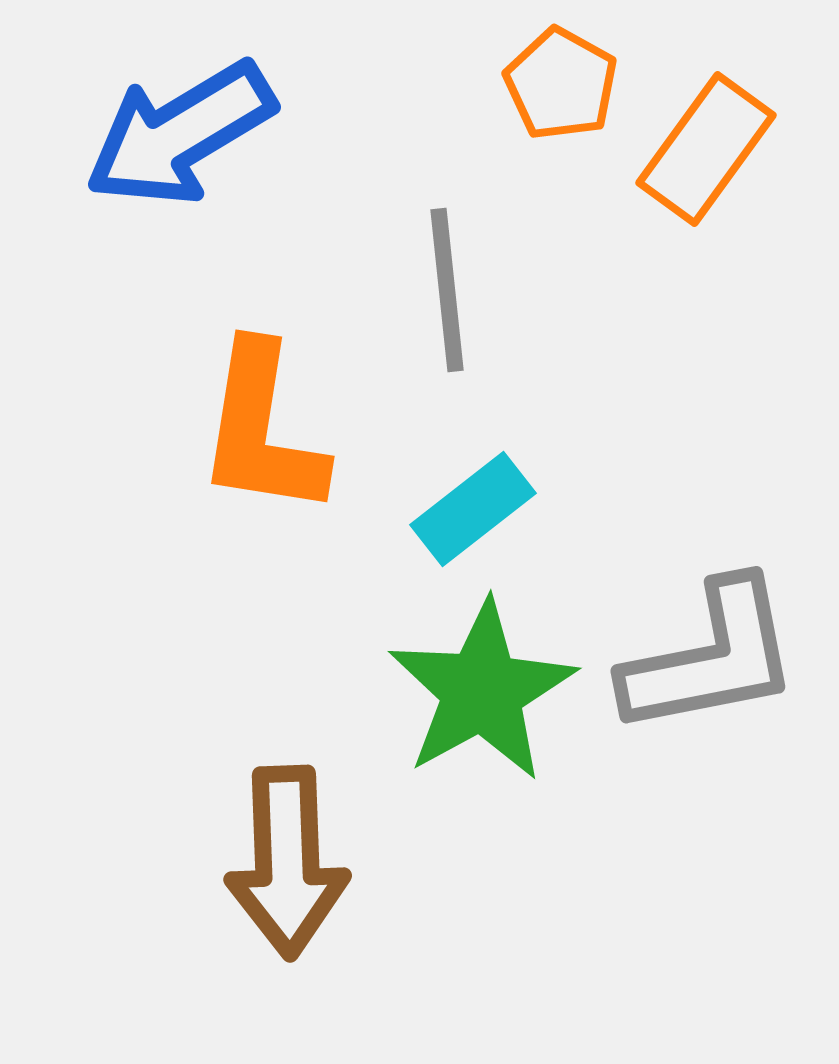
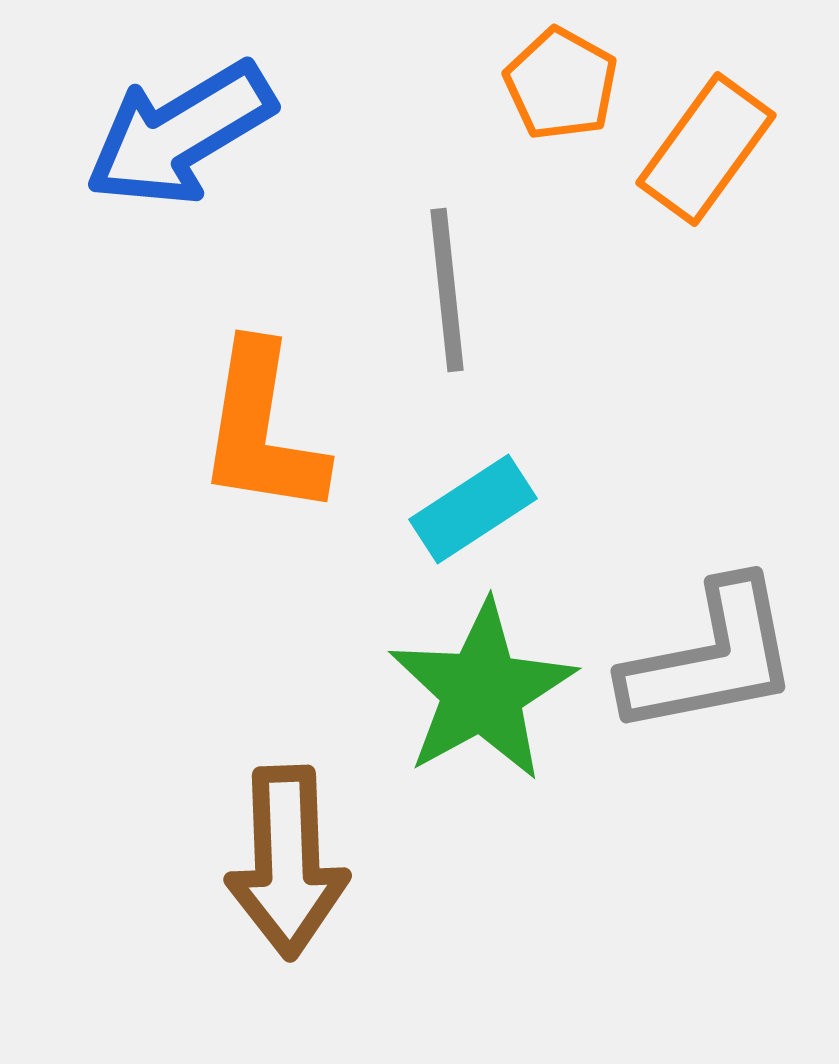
cyan rectangle: rotated 5 degrees clockwise
